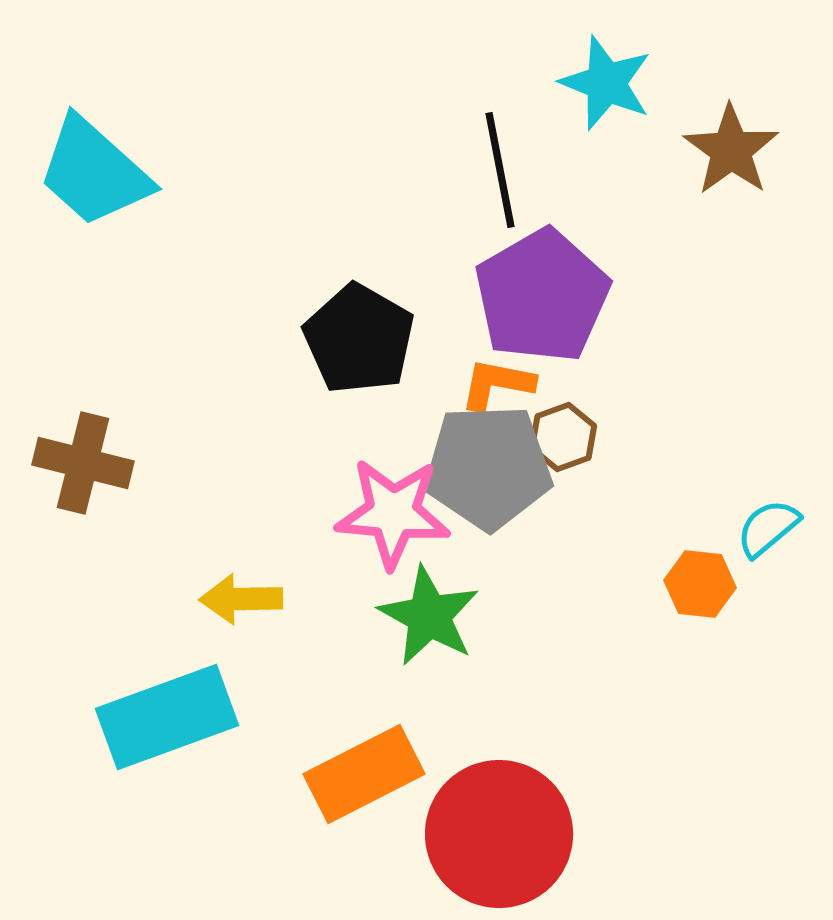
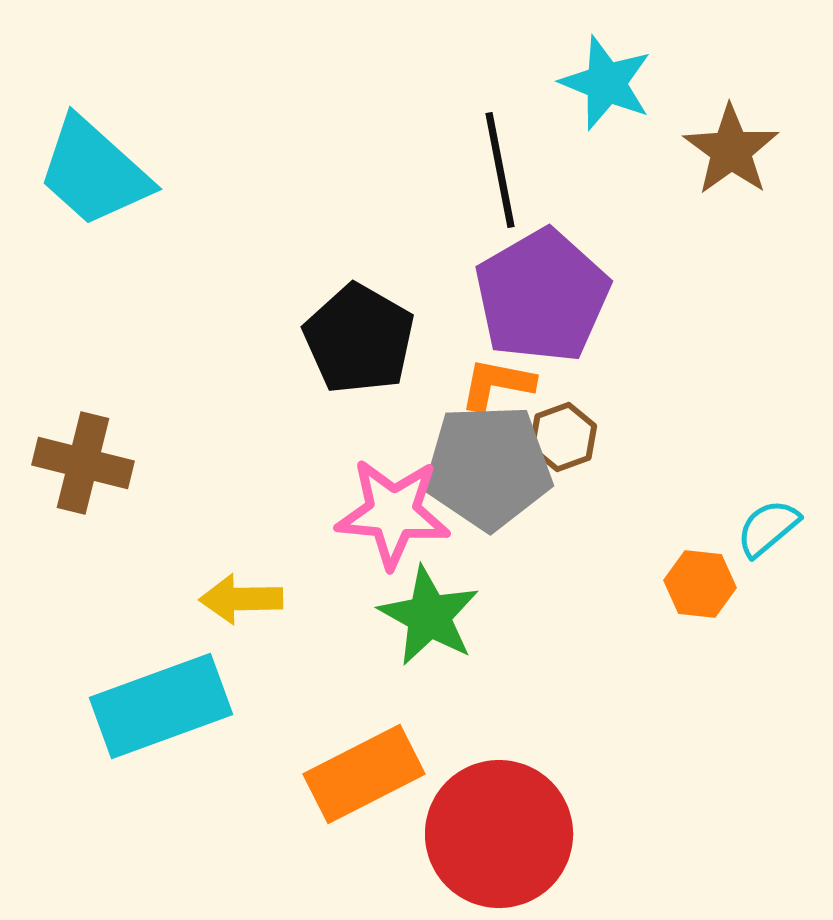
cyan rectangle: moved 6 px left, 11 px up
